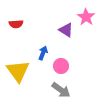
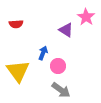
pink circle: moved 3 px left
